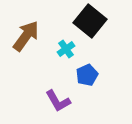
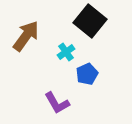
cyan cross: moved 3 px down
blue pentagon: moved 1 px up
purple L-shape: moved 1 px left, 2 px down
